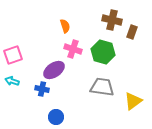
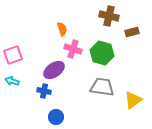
brown cross: moved 3 px left, 4 px up
orange semicircle: moved 3 px left, 3 px down
brown rectangle: rotated 56 degrees clockwise
green hexagon: moved 1 px left, 1 px down
blue cross: moved 2 px right, 2 px down
yellow triangle: moved 1 px up
